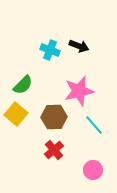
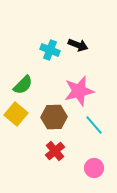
black arrow: moved 1 px left, 1 px up
red cross: moved 1 px right, 1 px down
pink circle: moved 1 px right, 2 px up
